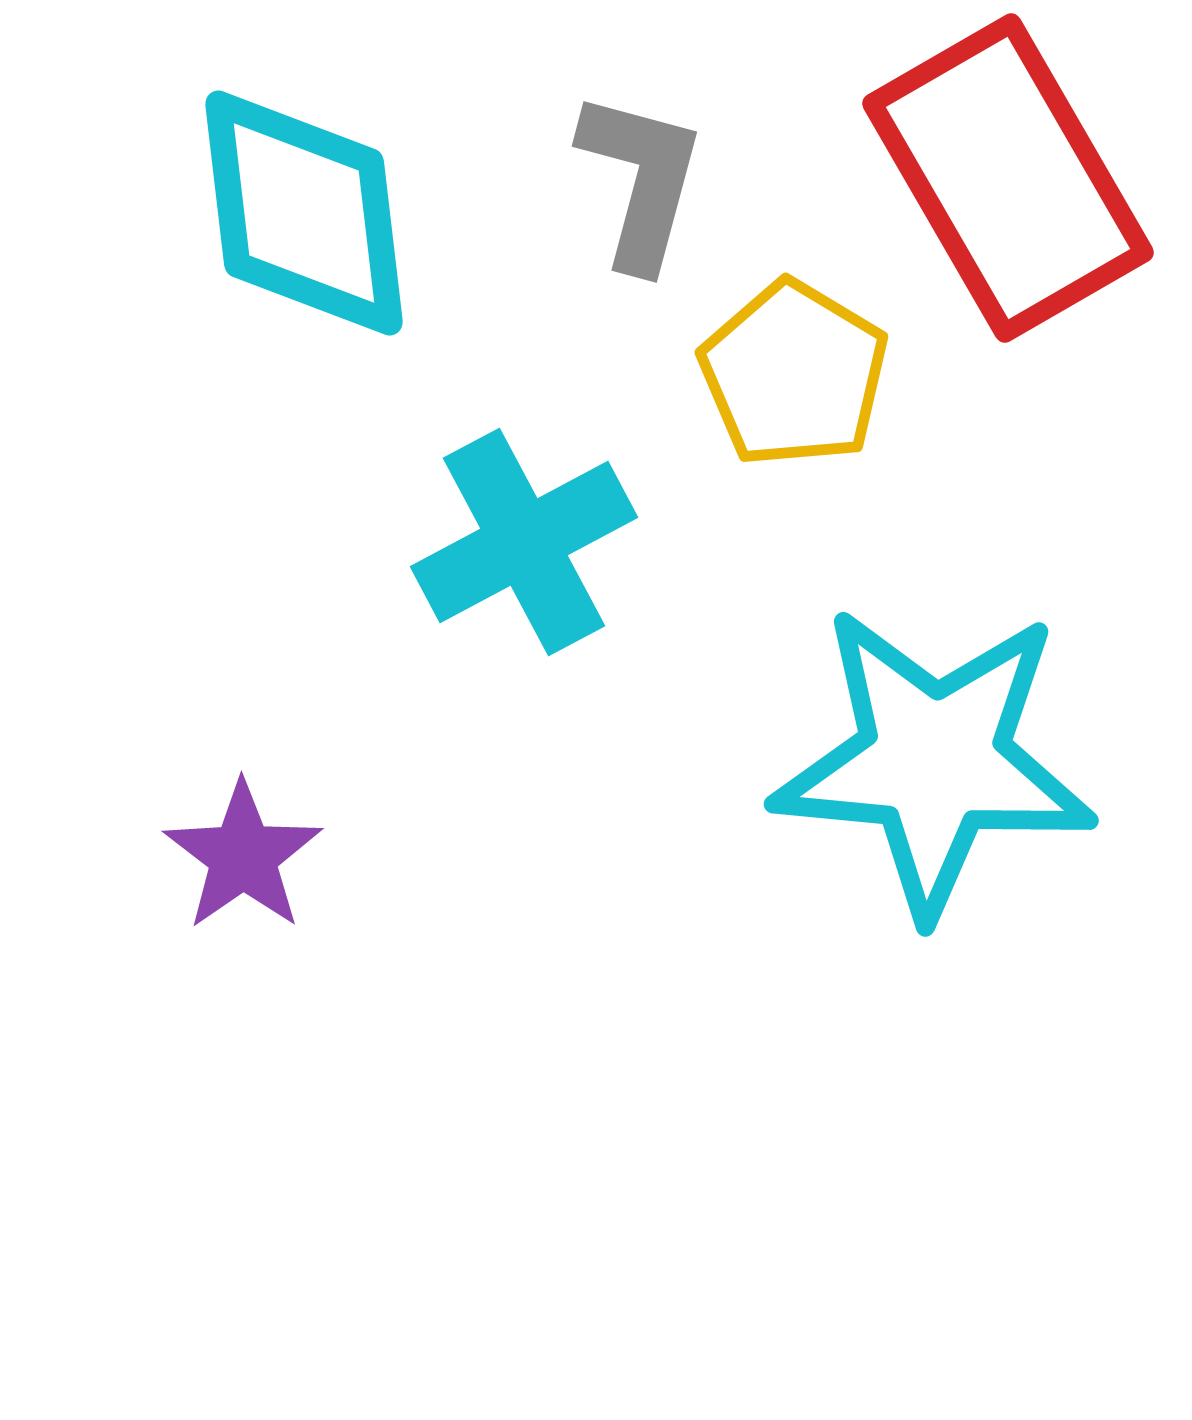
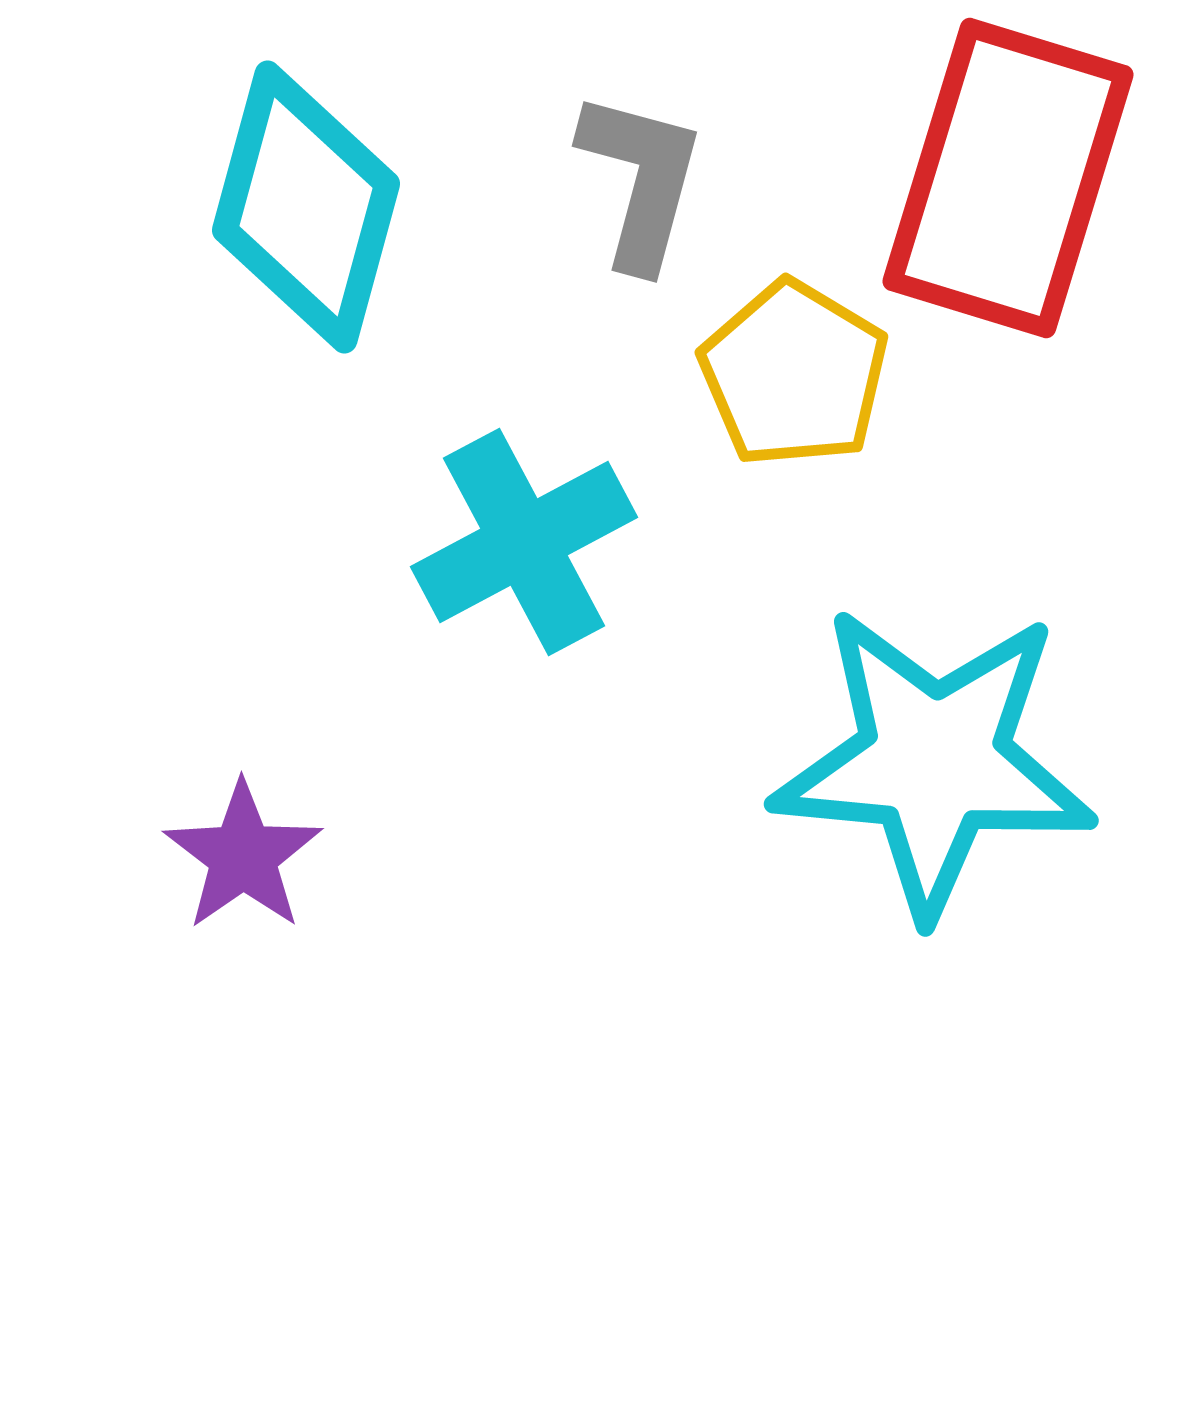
red rectangle: rotated 47 degrees clockwise
cyan diamond: moved 2 px right, 6 px up; rotated 22 degrees clockwise
